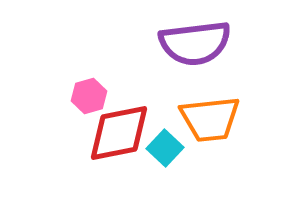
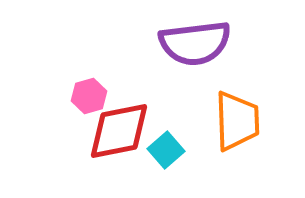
orange trapezoid: moved 27 px right, 2 px down; rotated 86 degrees counterclockwise
red diamond: moved 2 px up
cyan square: moved 1 px right, 2 px down; rotated 6 degrees clockwise
